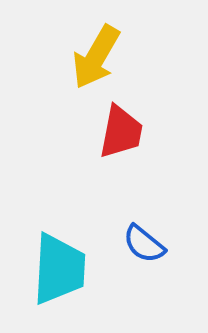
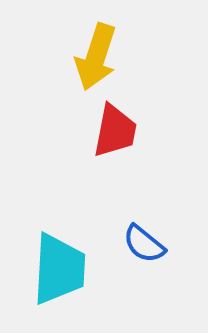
yellow arrow: rotated 12 degrees counterclockwise
red trapezoid: moved 6 px left, 1 px up
